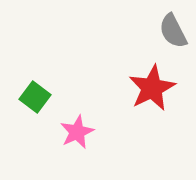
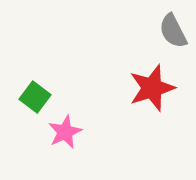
red star: rotated 9 degrees clockwise
pink star: moved 12 px left
